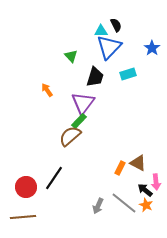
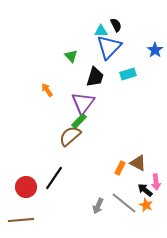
blue star: moved 3 px right, 2 px down
brown line: moved 2 px left, 3 px down
